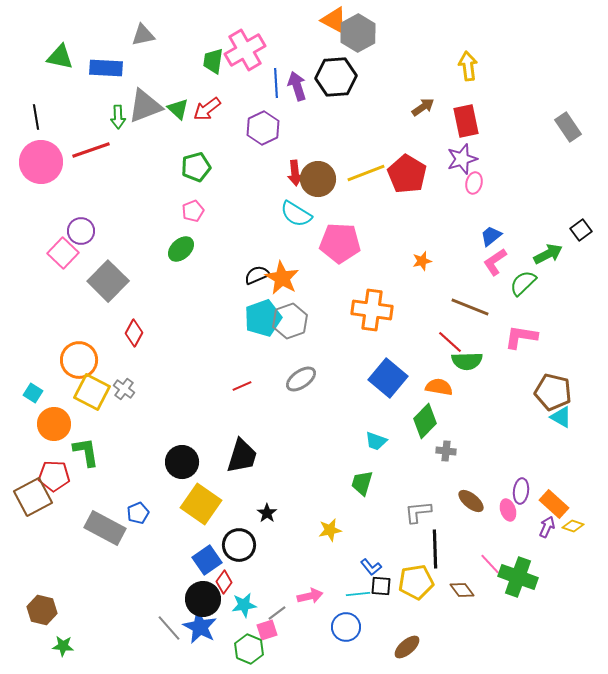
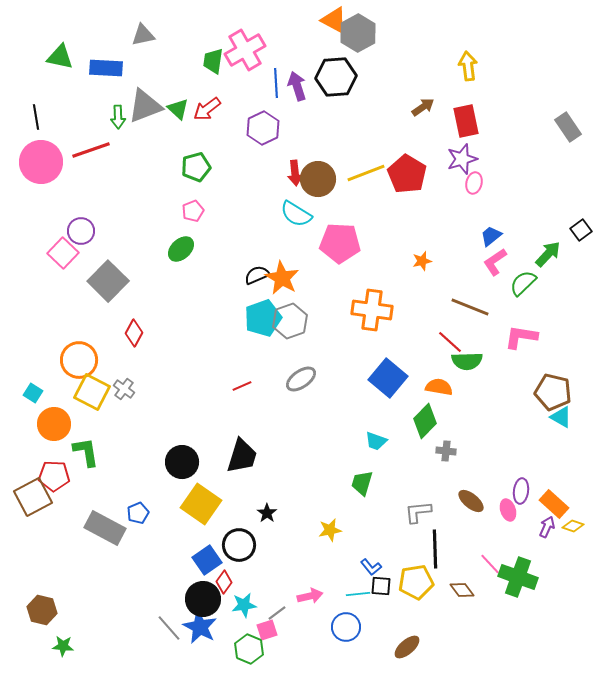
green arrow at (548, 254): rotated 20 degrees counterclockwise
